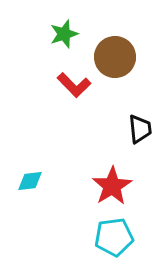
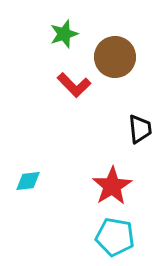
cyan diamond: moved 2 px left
cyan pentagon: moved 1 px right; rotated 18 degrees clockwise
